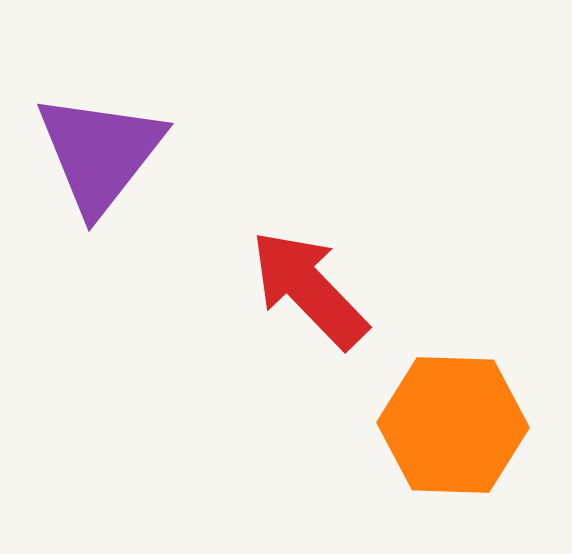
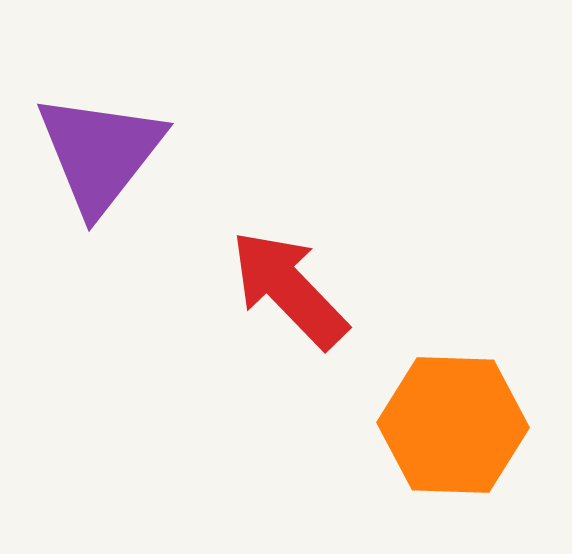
red arrow: moved 20 px left
